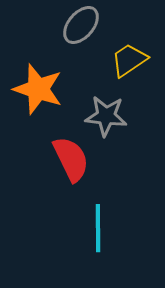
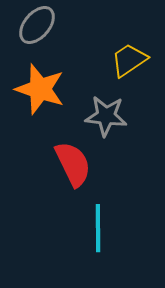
gray ellipse: moved 44 px left
orange star: moved 2 px right
red semicircle: moved 2 px right, 5 px down
